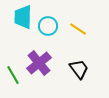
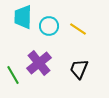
cyan circle: moved 1 px right
black trapezoid: rotated 120 degrees counterclockwise
